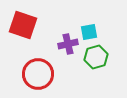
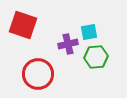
green hexagon: rotated 10 degrees clockwise
